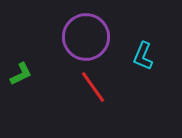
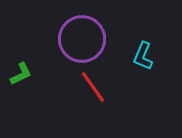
purple circle: moved 4 px left, 2 px down
